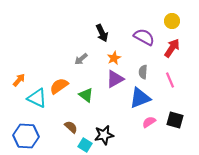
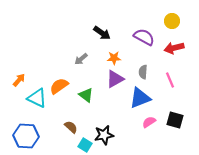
black arrow: rotated 30 degrees counterclockwise
red arrow: moved 2 px right; rotated 138 degrees counterclockwise
orange star: rotated 24 degrees clockwise
